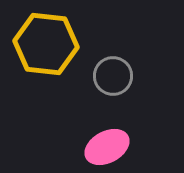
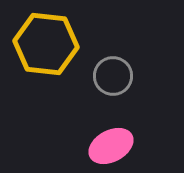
pink ellipse: moved 4 px right, 1 px up
